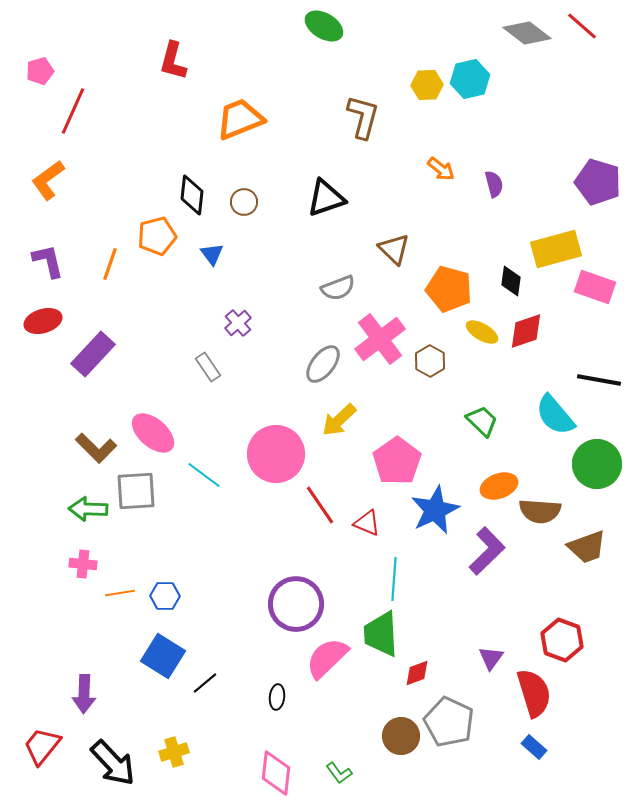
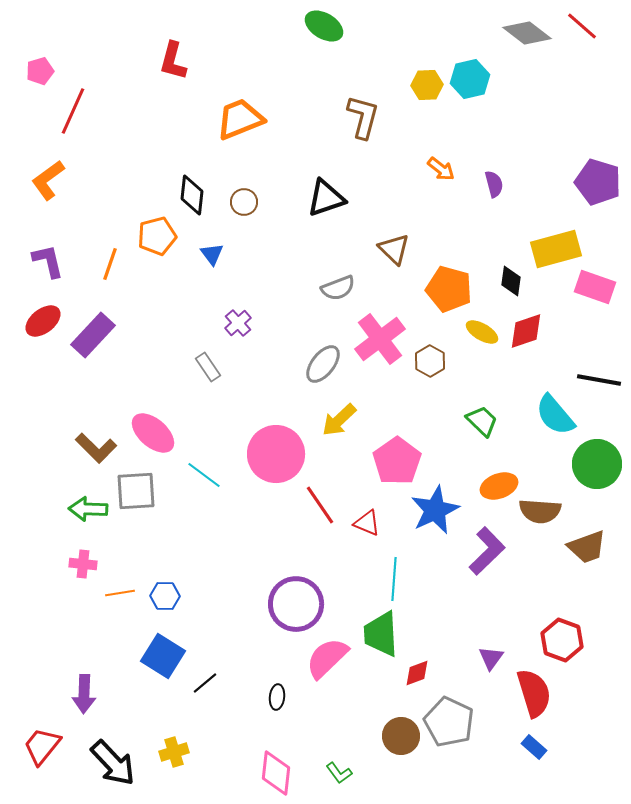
red ellipse at (43, 321): rotated 21 degrees counterclockwise
purple rectangle at (93, 354): moved 19 px up
